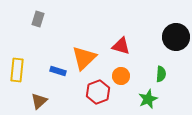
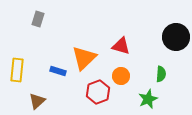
brown triangle: moved 2 px left
